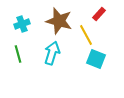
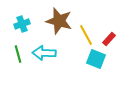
red rectangle: moved 10 px right, 25 px down
cyan arrow: moved 8 px left; rotated 105 degrees counterclockwise
